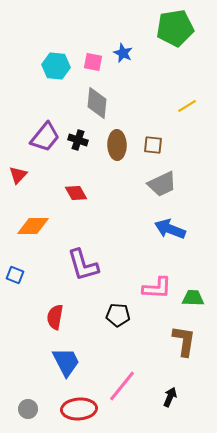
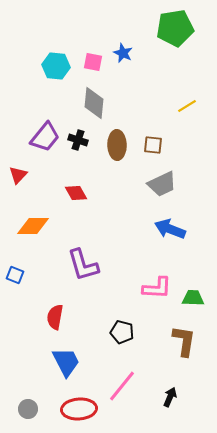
gray diamond: moved 3 px left
black pentagon: moved 4 px right, 17 px down; rotated 10 degrees clockwise
